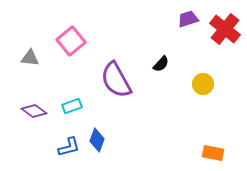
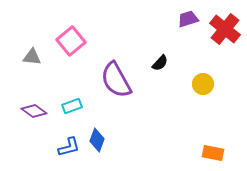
gray triangle: moved 2 px right, 1 px up
black semicircle: moved 1 px left, 1 px up
